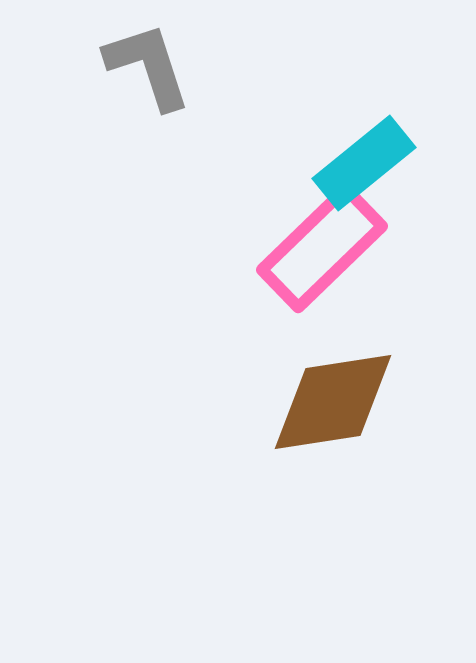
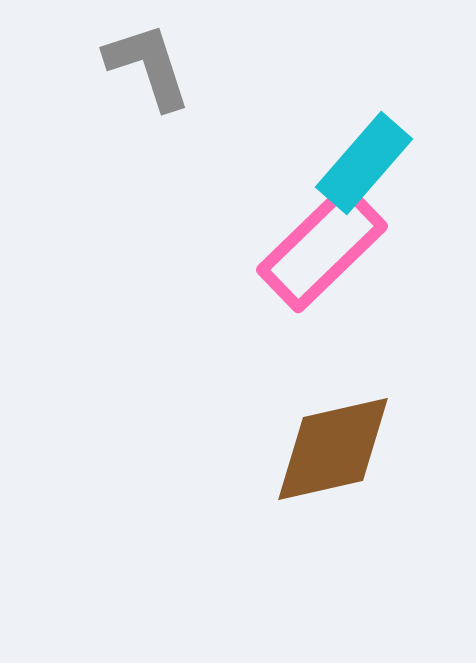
cyan rectangle: rotated 10 degrees counterclockwise
brown diamond: moved 47 px down; rotated 4 degrees counterclockwise
